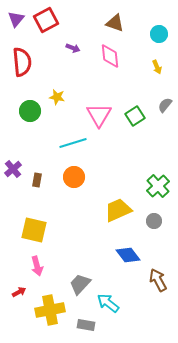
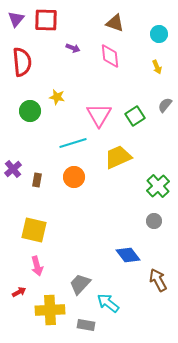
red square: rotated 30 degrees clockwise
yellow trapezoid: moved 53 px up
yellow cross: rotated 8 degrees clockwise
